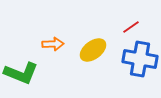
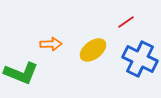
red line: moved 5 px left, 5 px up
orange arrow: moved 2 px left
blue cross: rotated 16 degrees clockwise
